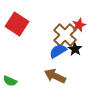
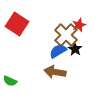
brown cross: moved 1 px right
brown arrow: moved 4 px up; rotated 15 degrees counterclockwise
